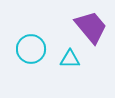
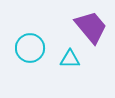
cyan circle: moved 1 px left, 1 px up
